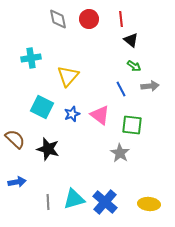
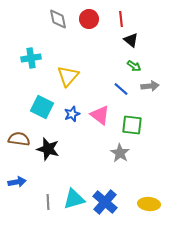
blue line: rotated 21 degrees counterclockwise
brown semicircle: moved 4 px right; rotated 35 degrees counterclockwise
